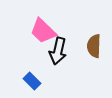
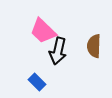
blue rectangle: moved 5 px right, 1 px down
